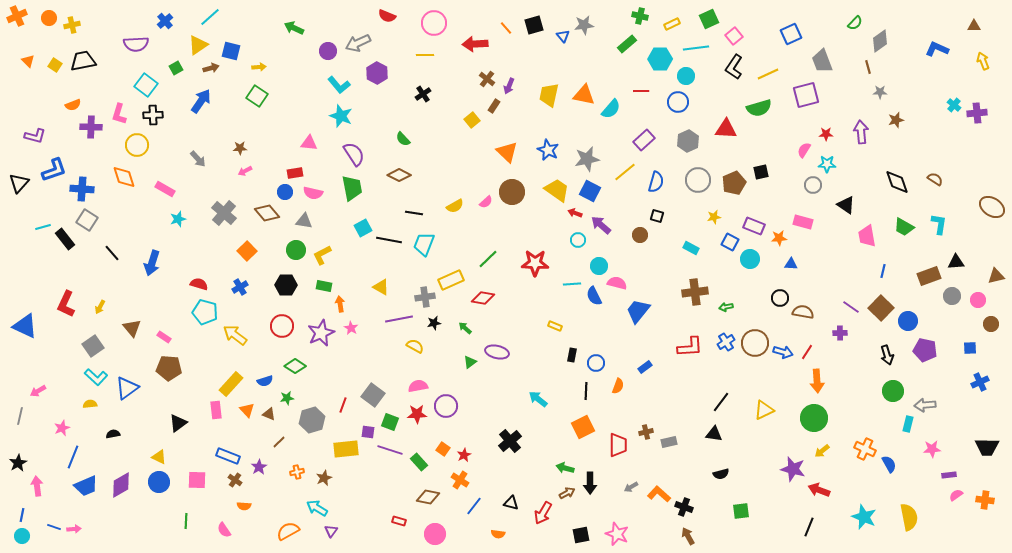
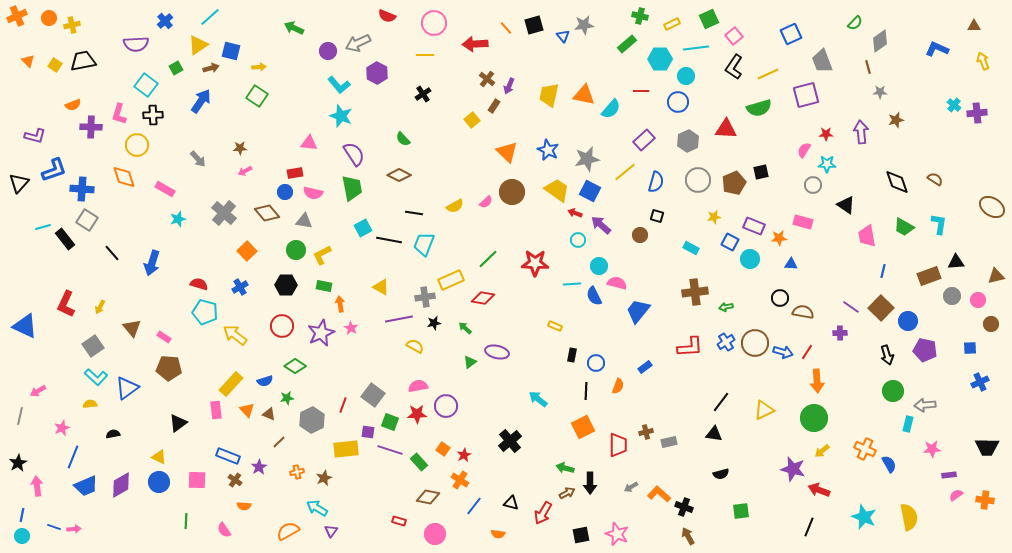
gray hexagon at (312, 420): rotated 10 degrees counterclockwise
